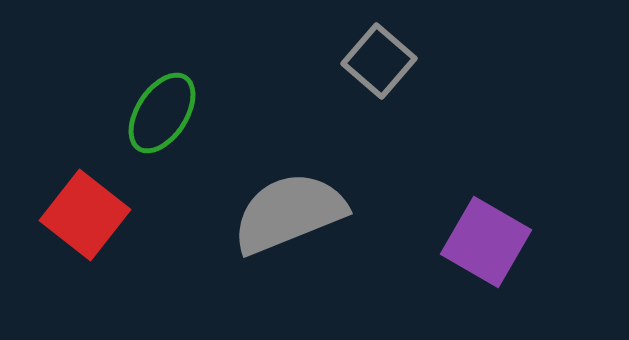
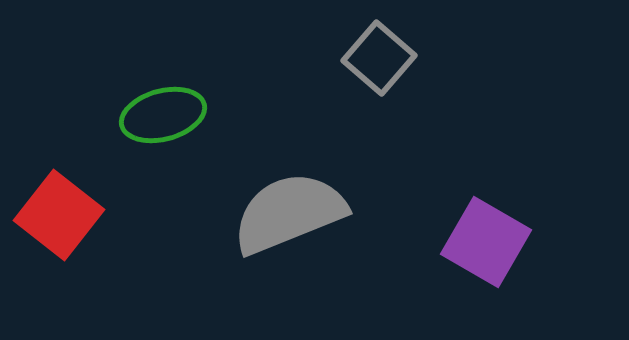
gray square: moved 3 px up
green ellipse: moved 1 px right, 2 px down; rotated 42 degrees clockwise
red square: moved 26 px left
